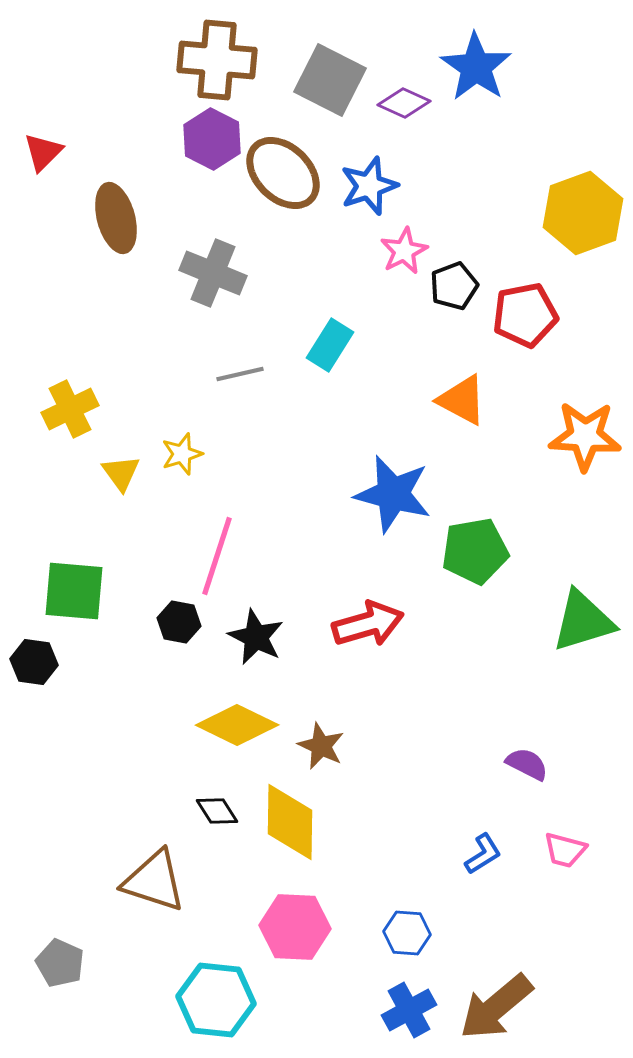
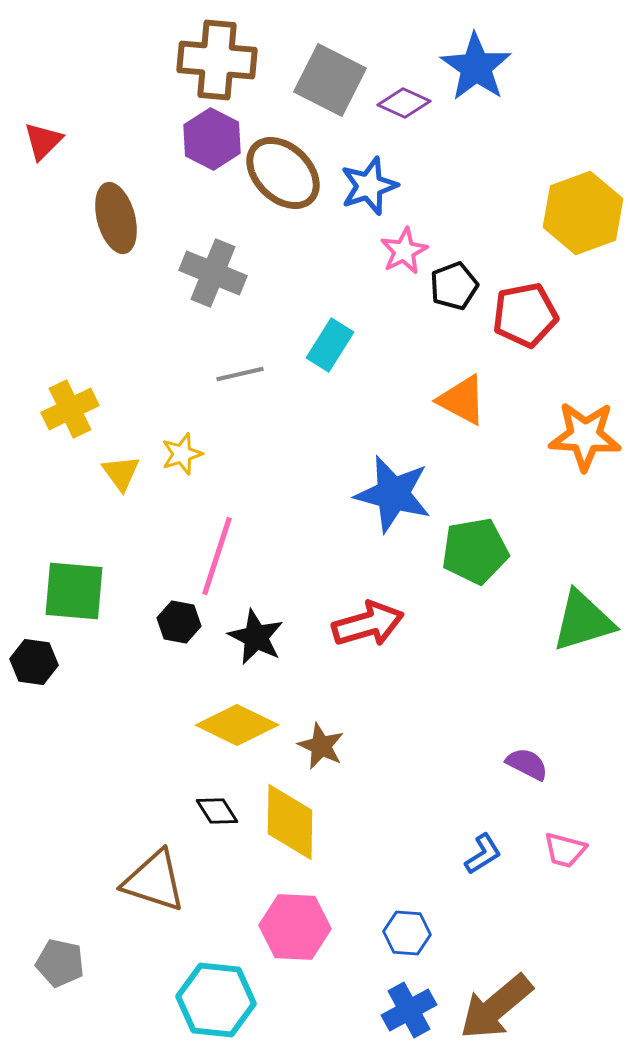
red triangle at (43, 152): moved 11 px up
gray pentagon at (60, 963): rotated 12 degrees counterclockwise
